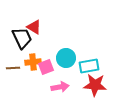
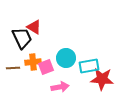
red star: moved 7 px right, 6 px up
